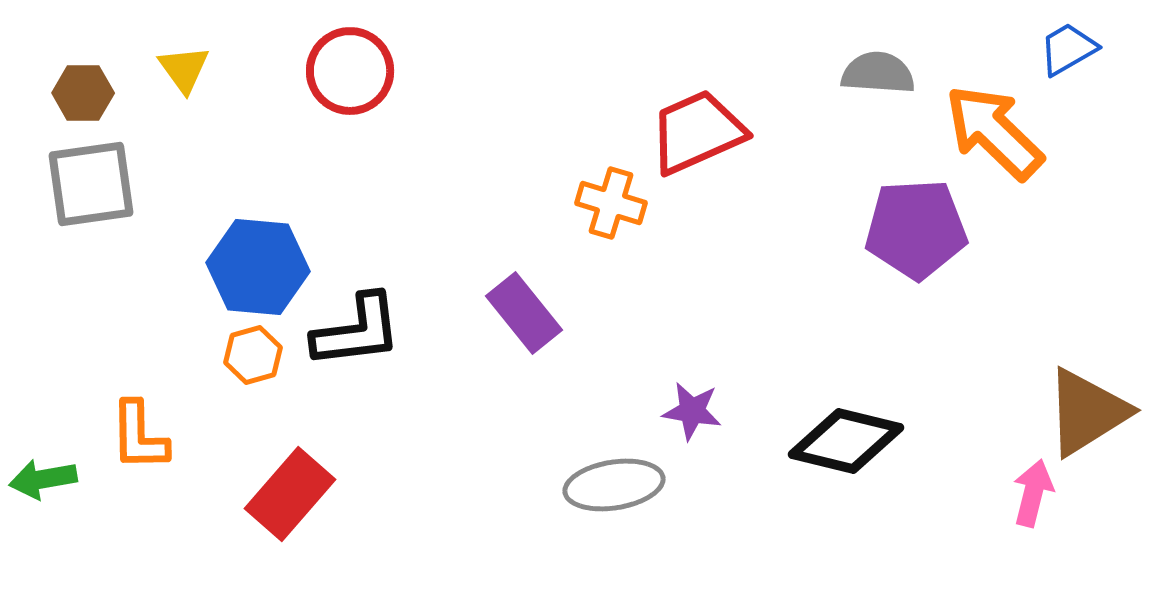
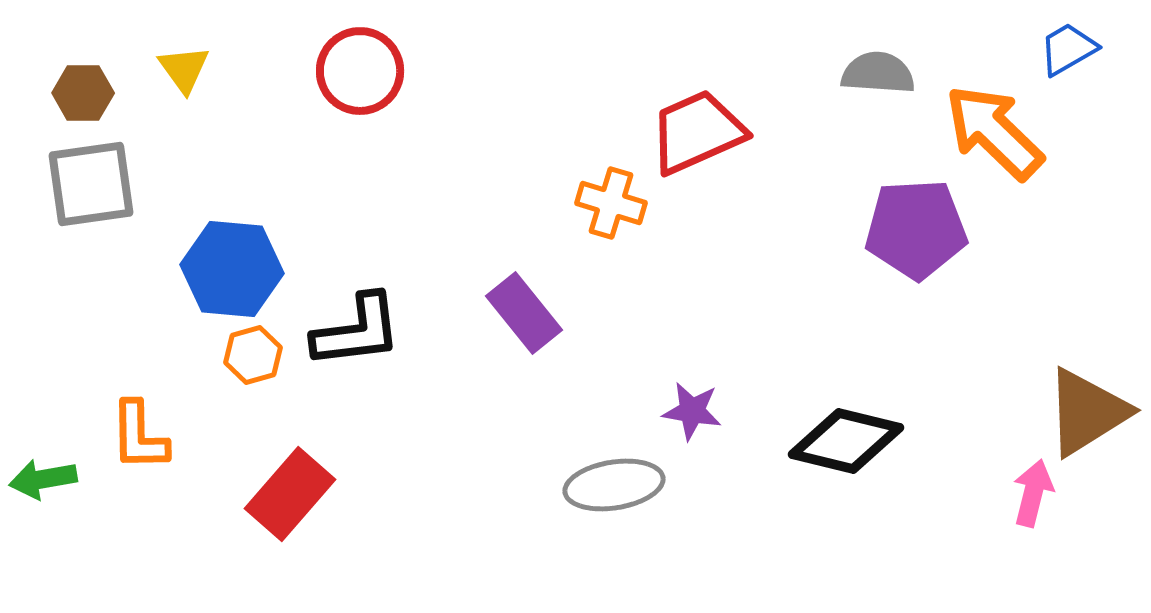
red circle: moved 10 px right
blue hexagon: moved 26 px left, 2 px down
